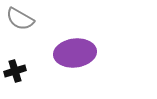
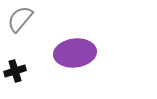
gray semicircle: rotated 100 degrees clockwise
